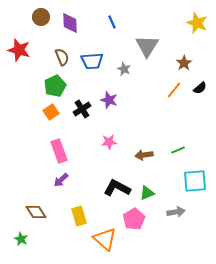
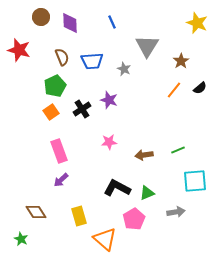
brown star: moved 3 px left, 2 px up
